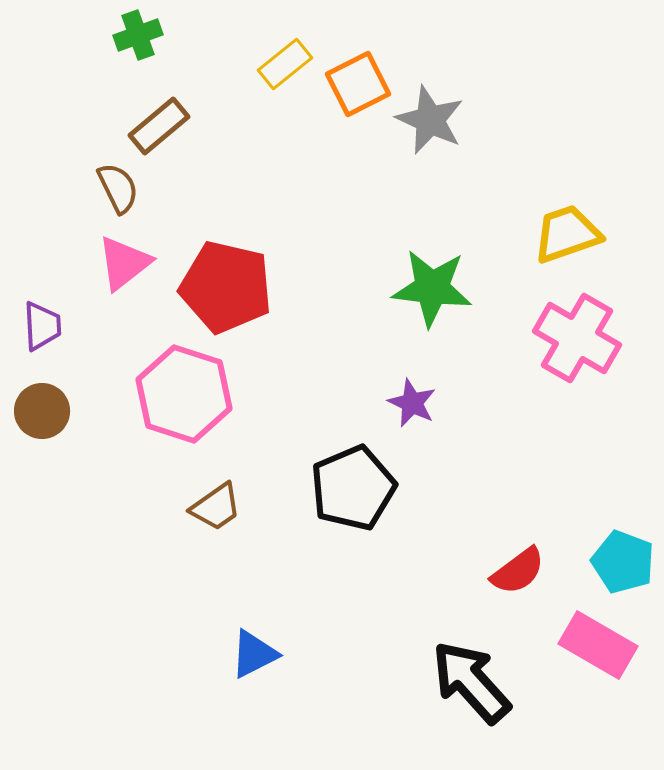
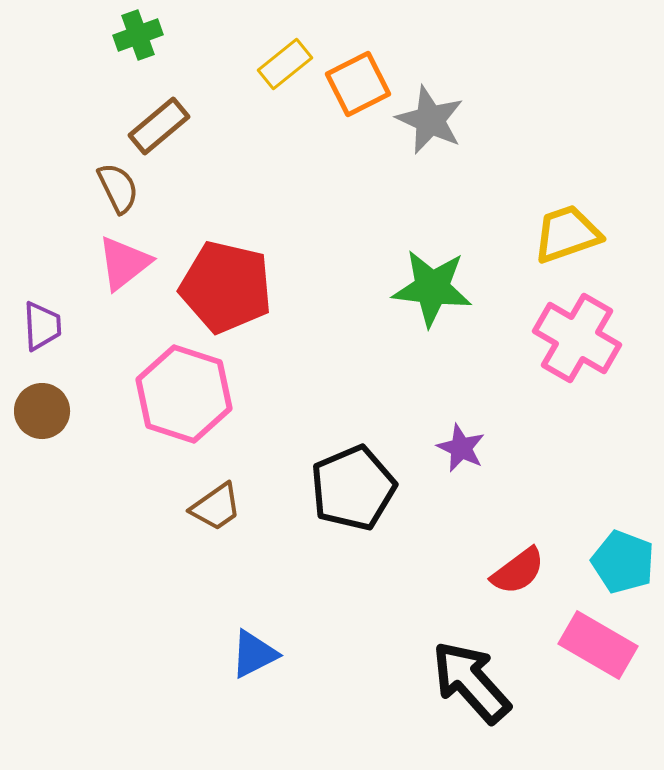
purple star: moved 49 px right, 45 px down
